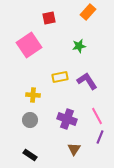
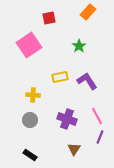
green star: rotated 24 degrees counterclockwise
